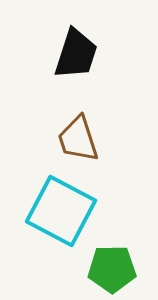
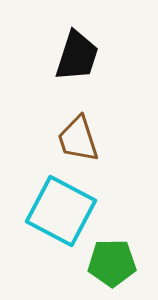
black trapezoid: moved 1 px right, 2 px down
green pentagon: moved 6 px up
